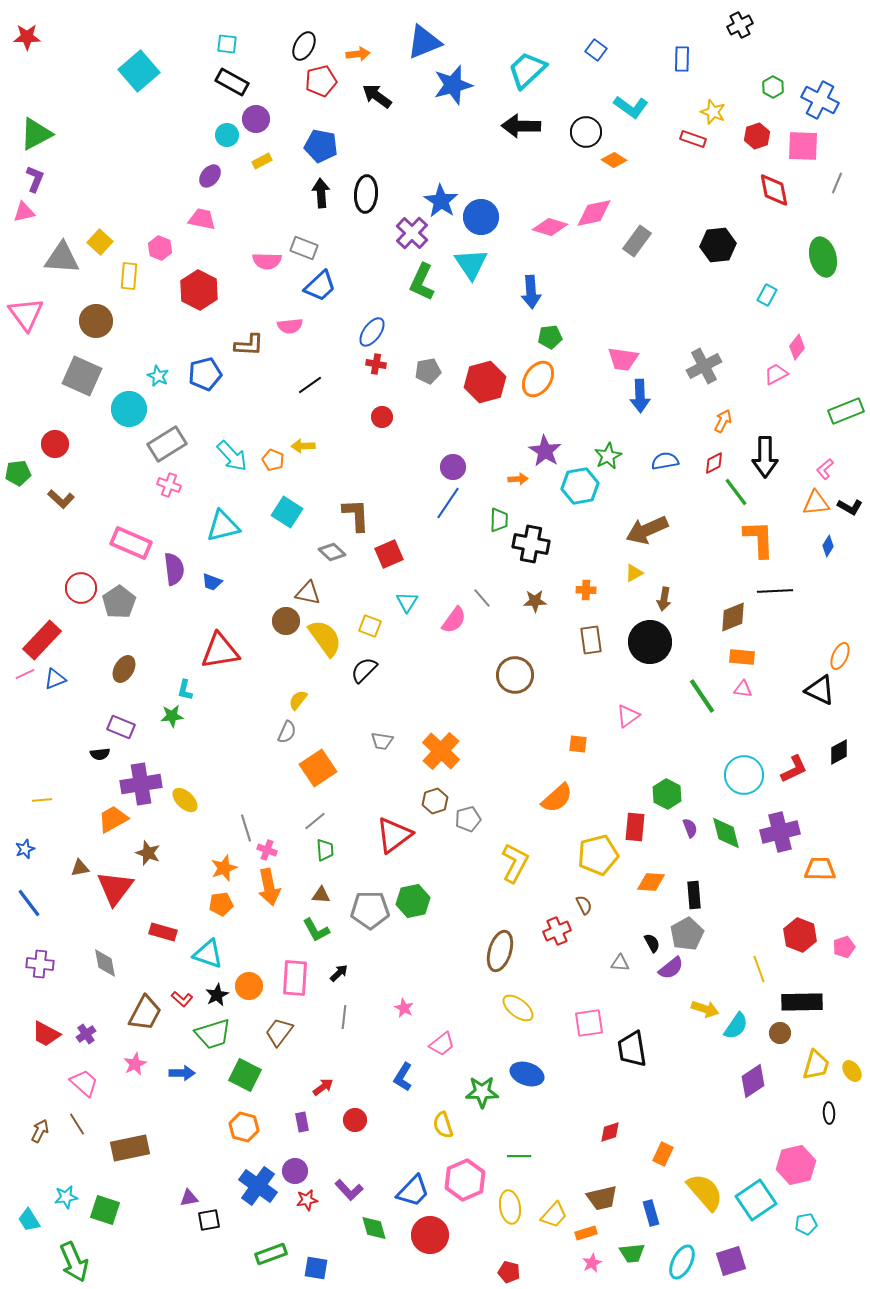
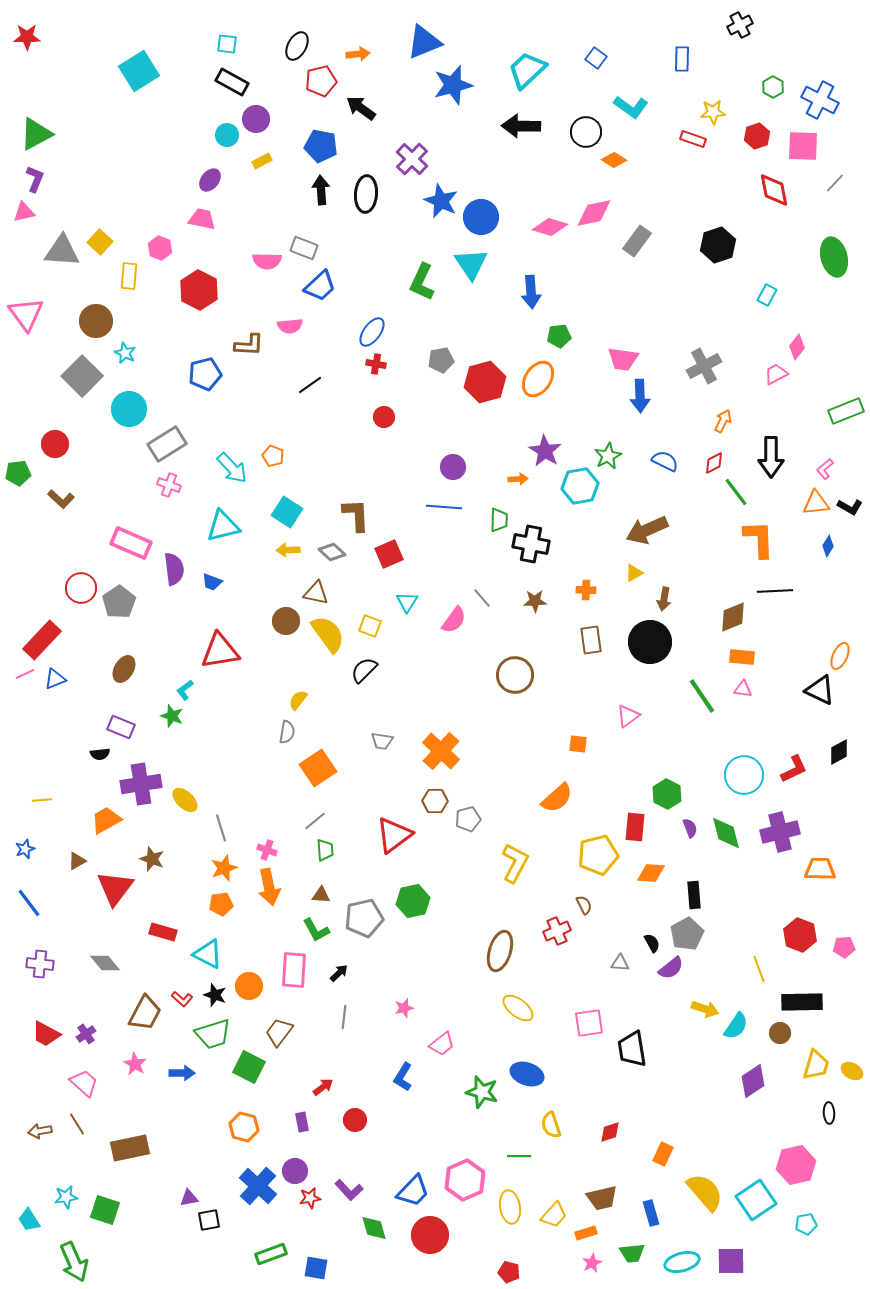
black ellipse at (304, 46): moved 7 px left
blue square at (596, 50): moved 8 px down
cyan square at (139, 71): rotated 9 degrees clockwise
black arrow at (377, 96): moved 16 px left, 12 px down
yellow star at (713, 112): rotated 25 degrees counterclockwise
purple ellipse at (210, 176): moved 4 px down
gray line at (837, 183): moved 2 px left; rotated 20 degrees clockwise
black arrow at (321, 193): moved 3 px up
blue star at (441, 201): rotated 8 degrees counterclockwise
purple cross at (412, 233): moved 74 px up
black hexagon at (718, 245): rotated 12 degrees counterclockwise
green ellipse at (823, 257): moved 11 px right
gray triangle at (62, 258): moved 7 px up
green pentagon at (550, 337): moved 9 px right, 1 px up
gray pentagon at (428, 371): moved 13 px right, 11 px up
gray square at (82, 376): rotated 21 degrees clockwise
cyan star at (158, 376): moved 33 px left, 23 px up
red circle at (382, 417): moved 2 px right
yellow arrow at (303, 446): moved 15 px left, 104 px down
cyan arrow at (232, 456): moved 12 px down
black arrow at (765, 457): moved 6 px right
orange pentagon at (273, 460): moved 4 px up
blue semicircle at (665, 461): rotated 36 degrees clockwise
blue line at (448, 503): moved 4 px left, 4 px down; rotated 60 degrees clockwise
brown triangle at (308, 593): moved 8 px right
yellow semicircle at (325, 638): moved 3 px right, 4 px up
cyan L-shape at (185, 690): rotated 40 degrees clockwise
green star at (172, 716): rotated 25 degrees clockwise
gray semicircle at (287, 732): rotated 15 degrees counterclockwise
brown hexagon at (435, 801): rotated 20 degrees clockwise
orange trapezoid at (113, 819): moved 7 px left, 1 px down
gray line at (246, 828): moved 25 px left
brown star at (148, 853): moved 4 px right, 6 px down
brown triangle at (80, 868): moved 3 px left, 7 px up; rotated 18 degrees counterclockwise
orange diamond at (651, 882): moved 9 px up
gray pentagon at (370, 910): moved 6 px left, 8 px down; rotated 12 degrees counterclockwise
pink pentagon at (844, 947): rotated 15 degrees clockwise
cyan triangle at (208, 954): rotated 8 degrees clockwise
gray diamond at (105, 963): rotated 28 degrees counterclockwise
pink rectangle at (295, 978): moved 1 px left, 8 px up
black star at (217, 995): moved 2 px left; rotated 25 degrees counterclockwise
pink star at (404, 1008): rotated 30 degrees clockwise
pink star at (135, 1064): rotated 15 degrees counterclockwise
yellow ellipse at (852, 1071): rotated 25 degrees counterclockwise
green square at (245, 1075): moved 4 px right, 8 px up
green star at (482, 1092): rotated 16 degrees clockwise
yellow semicircle at (443, 1125): moved 108 px right
brown arrow at (40, 1131): rotated 125 degrees counterclockwise
blue cross at (258, 1186): rotated 6 degrees clockwise
red star at (307, 1200): moved 3 px right, 2 px up
purple square at (731, 1261): rotated 16 degrees clockwise
cyan ellipse at (682, 1262): rotated 48 degrees clockwise
